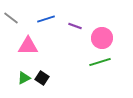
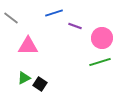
blue line: moved 8 px right, 6 px up
black square: moved 2 px left, 6 px down
